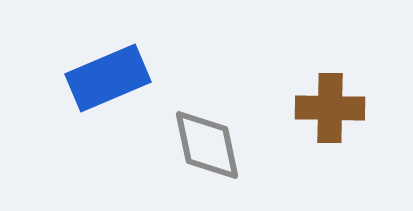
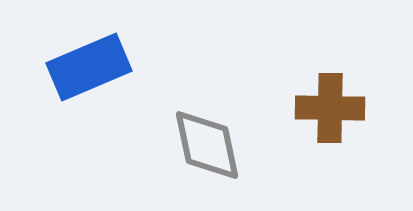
blue rectangle: moved 19 px left, 11 px up
